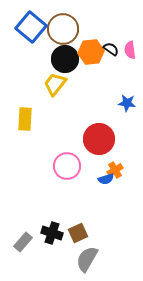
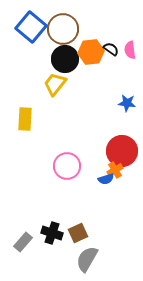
red circle: moved 23 px right, 12 px down
